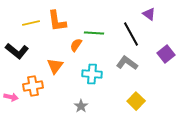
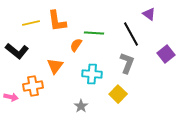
gray L-shape: rotated 75 degrees clockwise
yellow square: moved 18 px left, 7 px up
